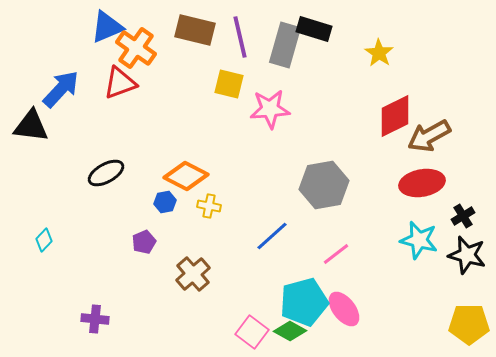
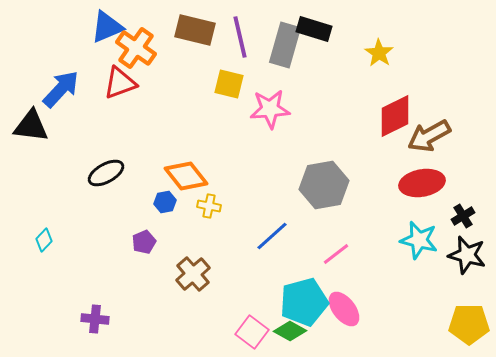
orange diamond: rotated 24 degrees clockwise
